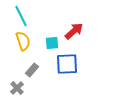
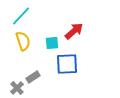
cyan line: rotated 70 degrees clockwise
gray rectangle: moved 1 px right, 7 px down; rotated 16 degrees clockwise
